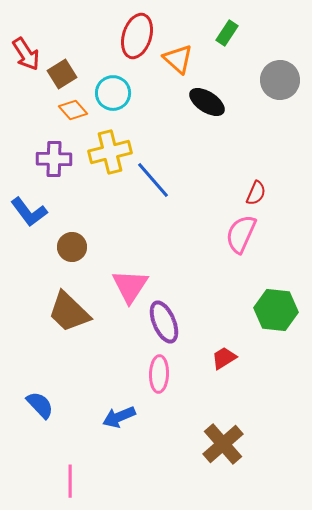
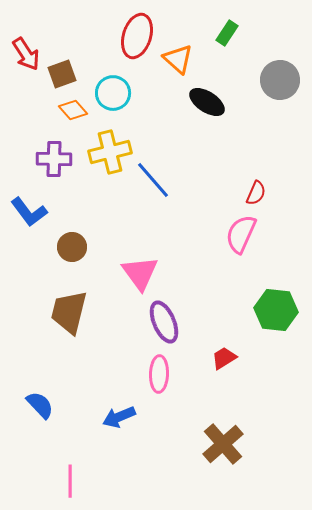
brown square: rotated 12 degrees clockwise
pink triangle: moved 10 px right, 13 px up; rotated 9 degrees counterclockwise
brown trapezoid: rotated 60 degrees clockwise
